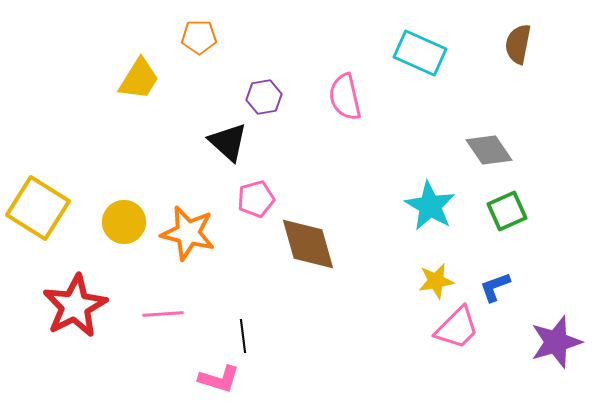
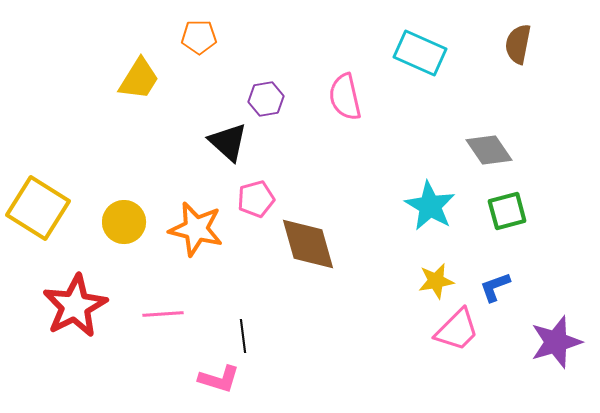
purple hexagon: moved 2 px right, 2 px down
green square: rotated 9 degrees clockwise
orange star: moved 8 px right, 4 px up
pink trapezoid: moved 2 px down
